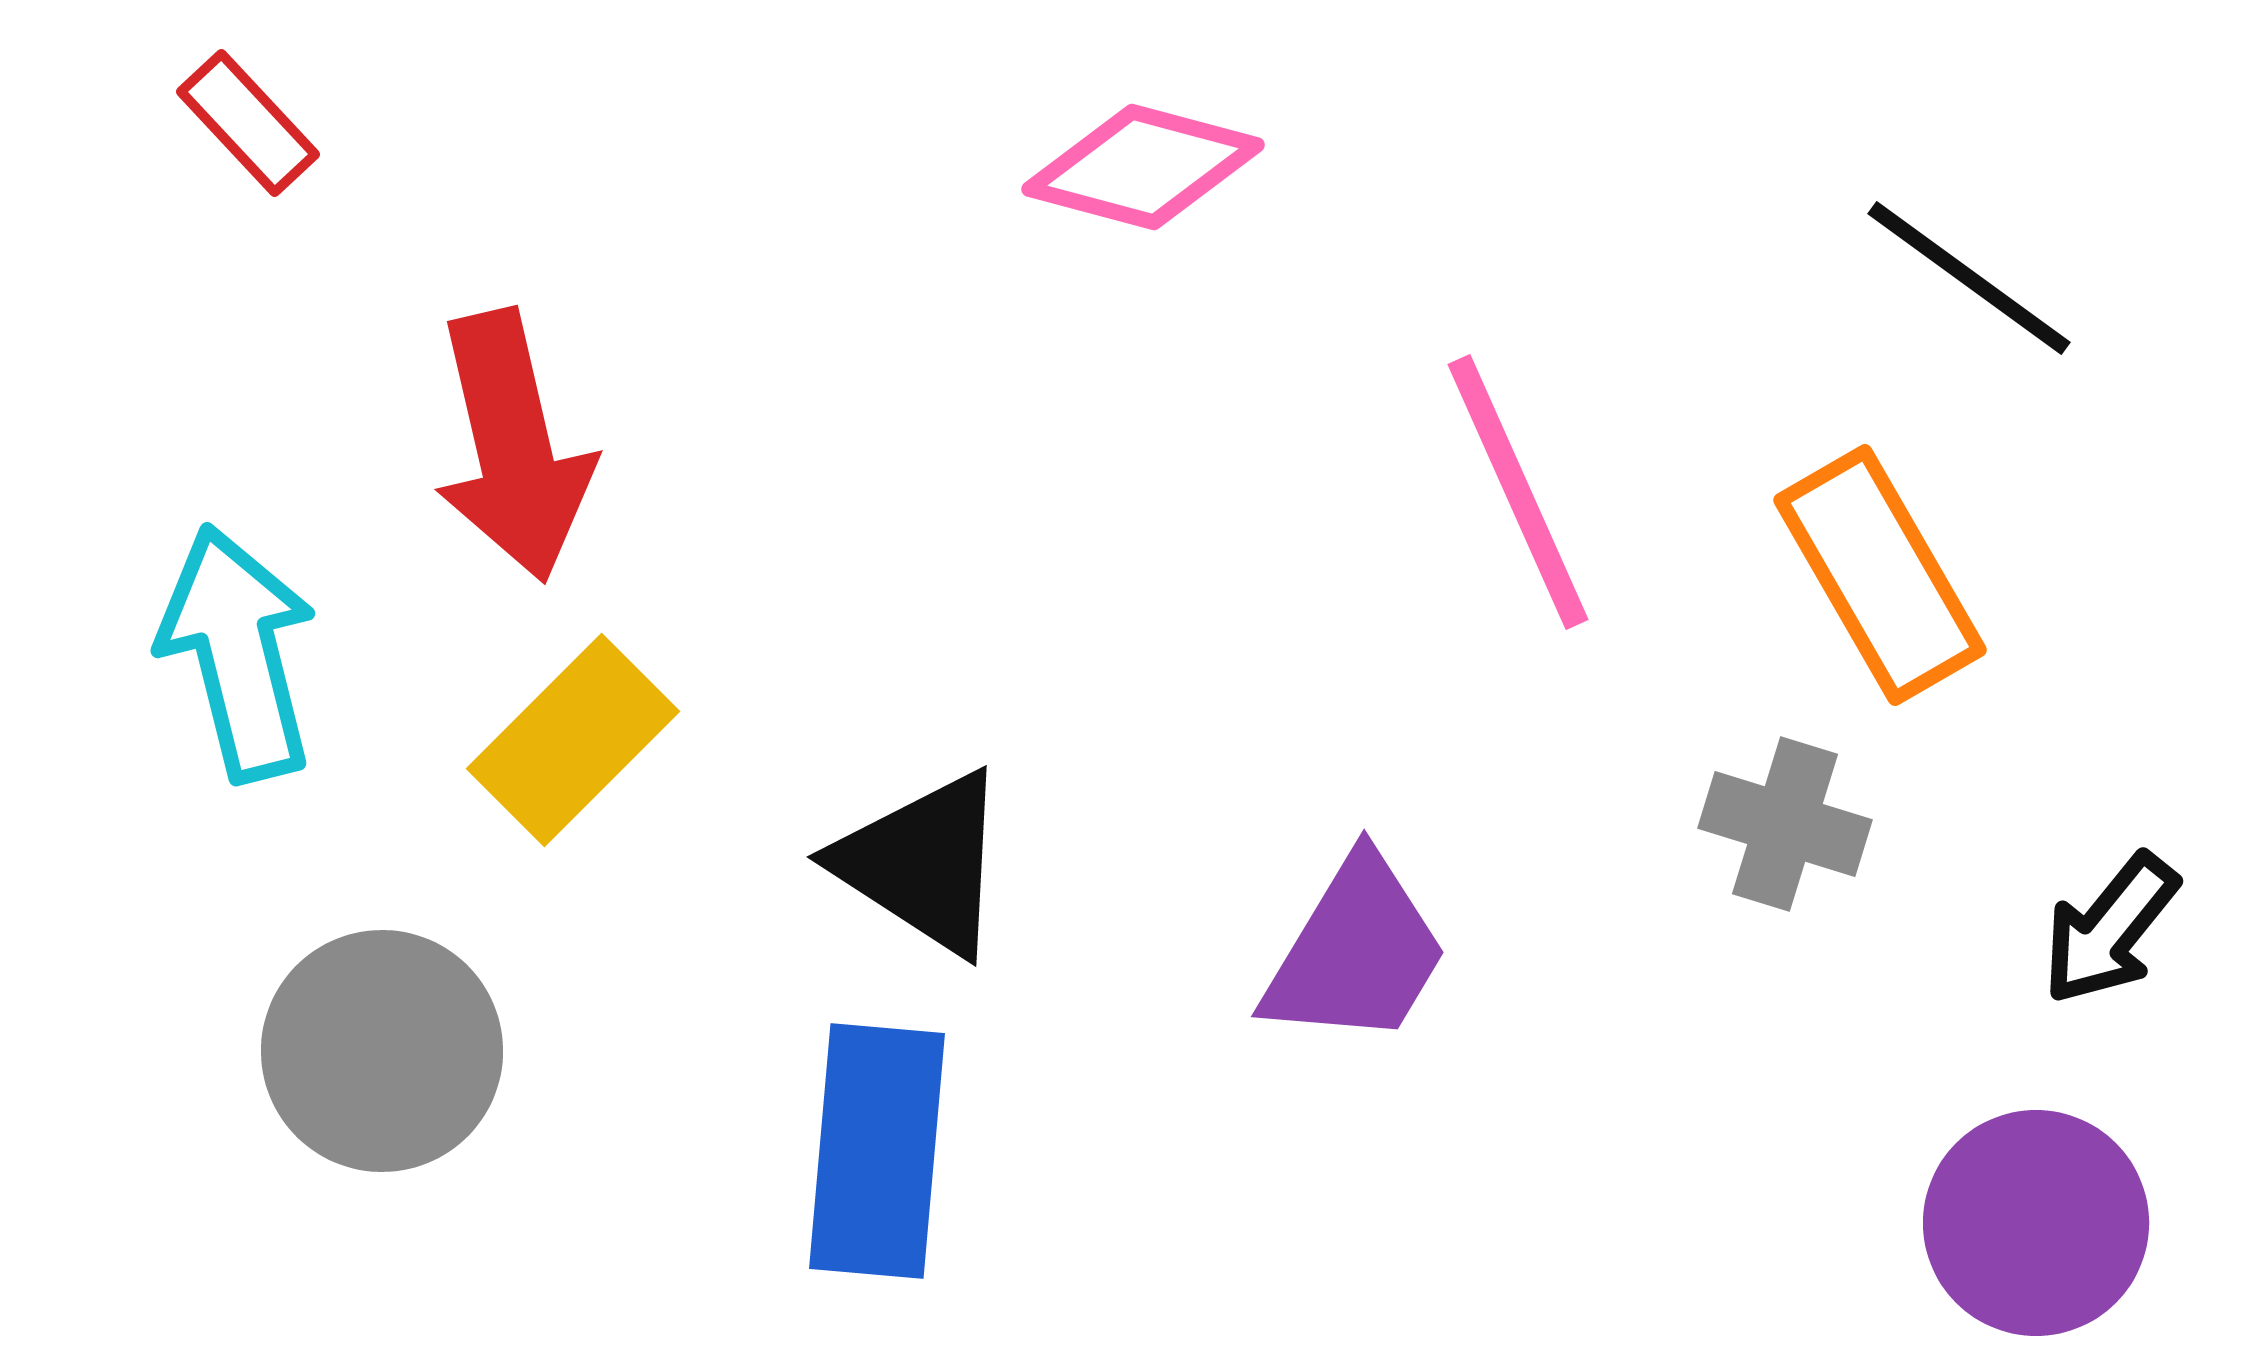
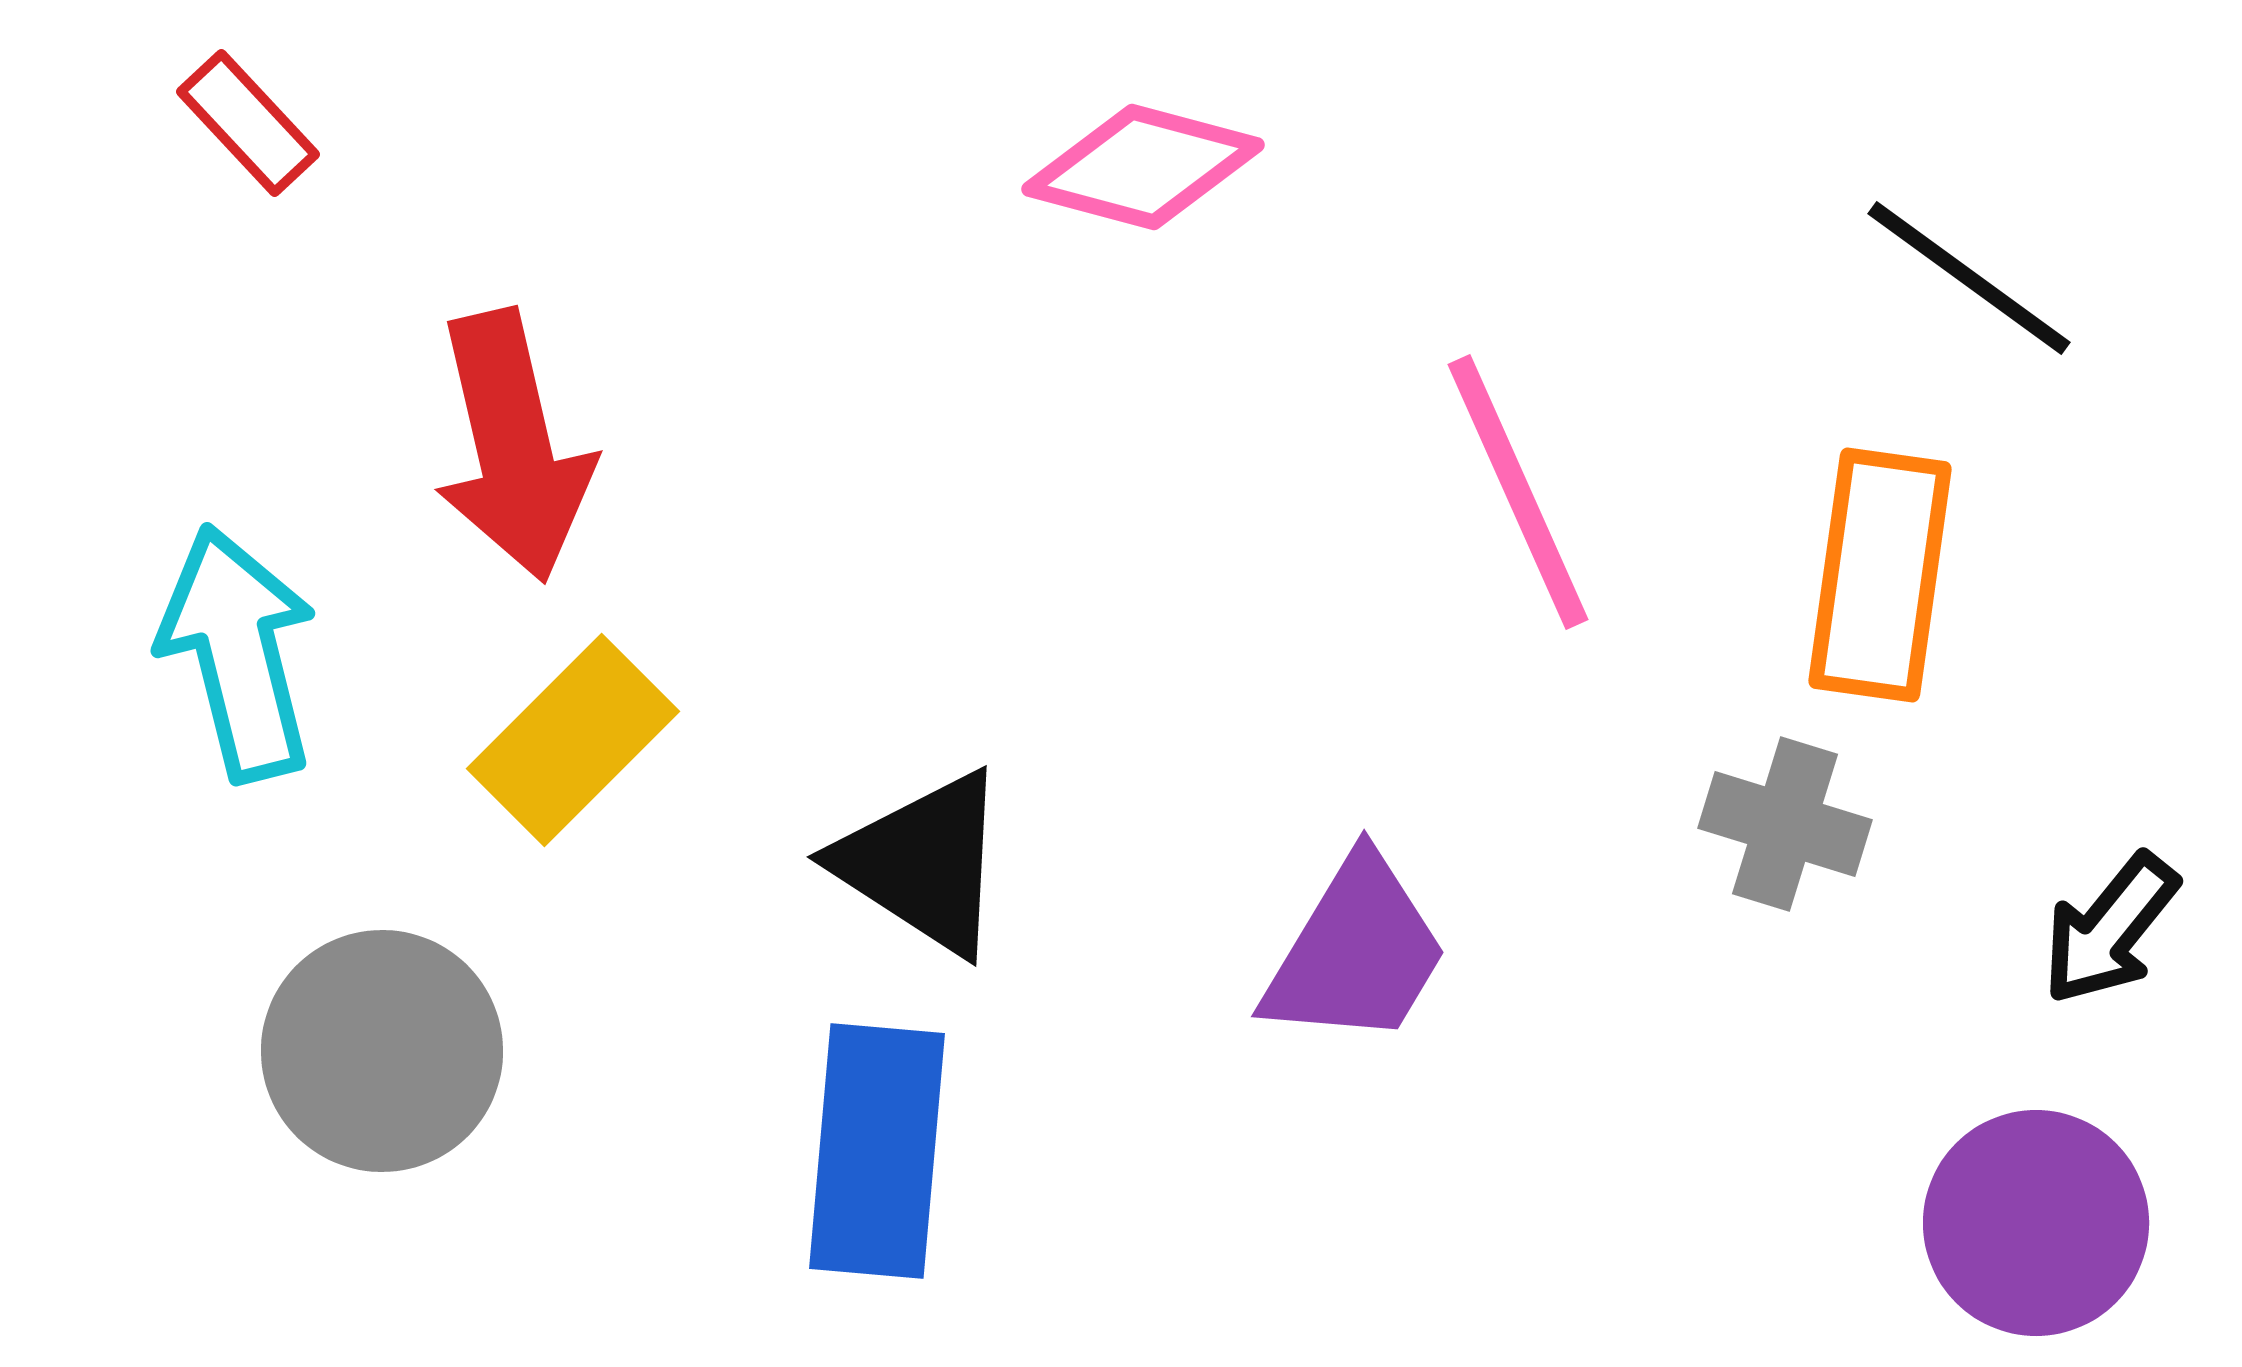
orange rectangle: rotated 38 degrees clockwise
